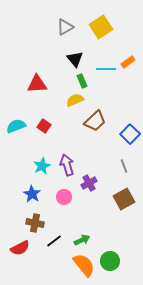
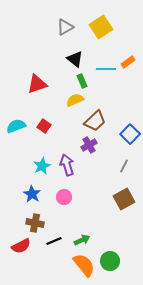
black triangle: rotated 12 degrees counterclockwise
red triangle: rotated 15 degrees counterclockwise
gray line: rotated 48 degrees clockwise
purple cross: moved 38 px up
black line: rotated 14 degrees clockwise
red semicircle: moved 1 px right, 2 px up
